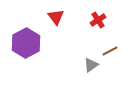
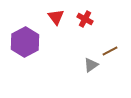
red cross: moved 13 px left, 1 px up; rotated 28 degrees counterclockwise
purple hexagon: moved 1 px left, 1 px up
